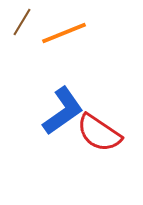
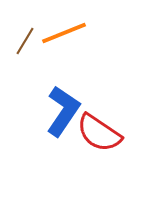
brown line: moved 3 px right, 19 px down
blue L-shape: rotated 21 degrees counterclockwise
